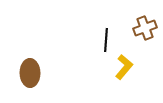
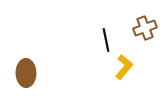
black line: rotated 15 degrees counterclockwise
brown ellipse: moved 4 px left
